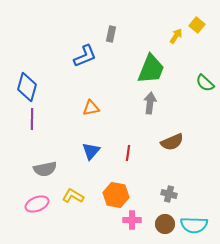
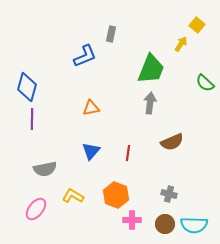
yellow arrow: moved 5 px right, 8 px down
orange hexagon: rotated 10 degrees clockwise
pink ellipse: moved 1 px left, 5 px down; rotated 30 degrees counterclockwise
